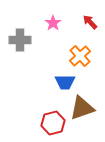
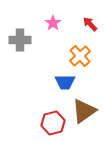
red arrow: moved 2 px down
brown triangle: moved 2 px right, 3 px down; rotated 16 degrees counterclockwise
